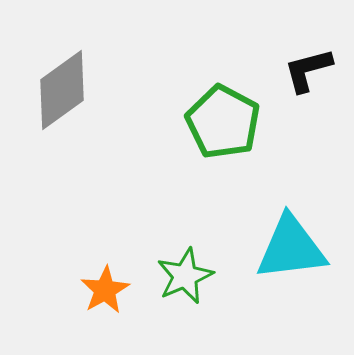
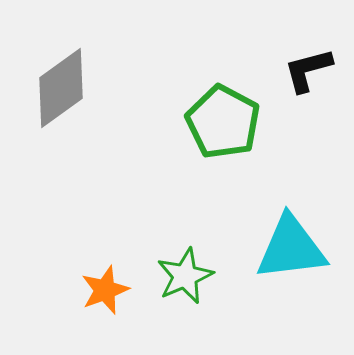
gray diamond: moved 1 px left, 2 px up
orange star: rotated 9 degrees clockwise
